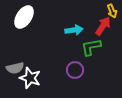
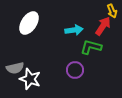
white ellipse: moved 5 px right, 6 px down
green L-shape: rotated 25 degrees clockwise
white star: moved 1 px down
